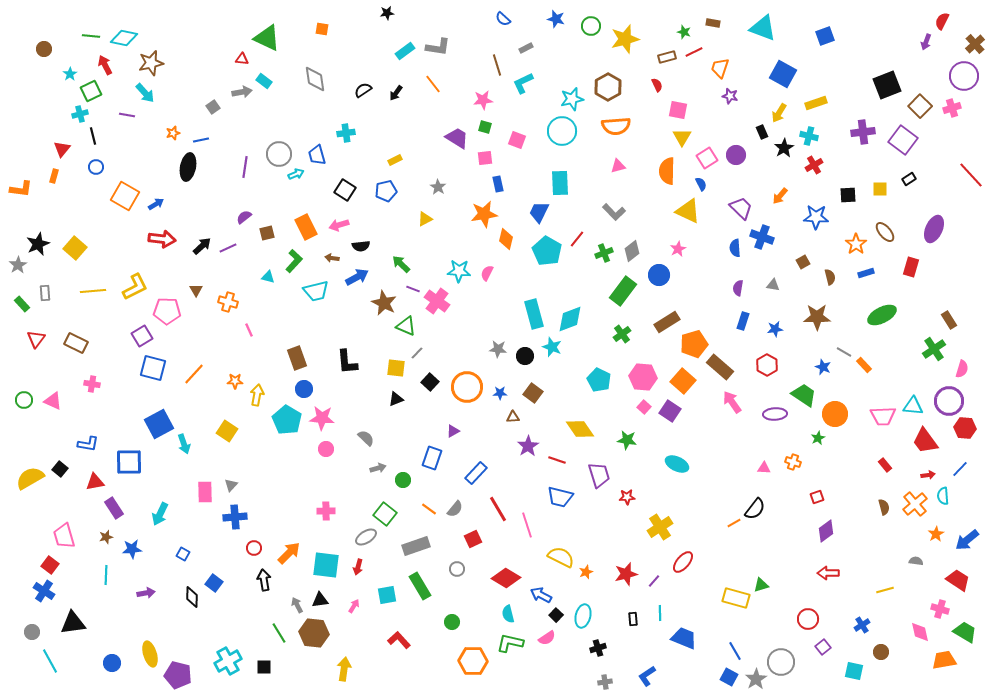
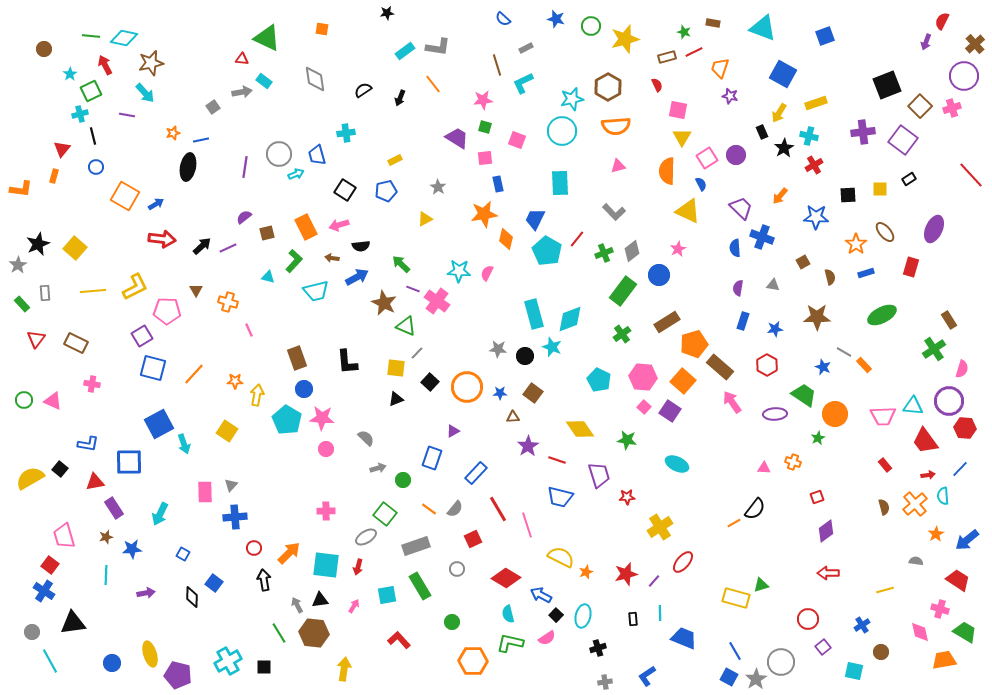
black arrow at (396, 93): moved 4 px right, 5 px down; rotated 14 degrees counterclockwise
blue trapezoid at (539, 212): moved 4 px left, 7 px down
